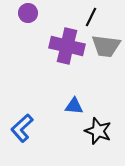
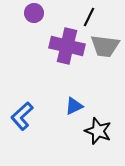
purple circle: moved 6 px right
black line: moved 2 px left
gray trapezoid: moved 1 px left
blue triangle: rotated 30 degrees counterclockwise
blue L-shape: moved 12 px up
